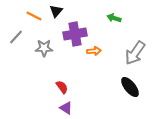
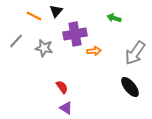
gray line: moved 4 px down
gray star: rotated 12 degrees clockwise
